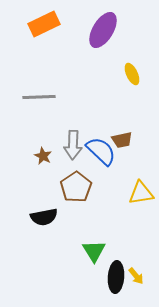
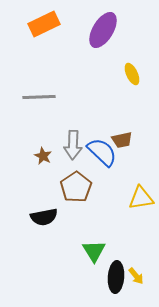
blue semicircle: moved 1 px right, 1 px down
yellow triangle: moved 5 px down
